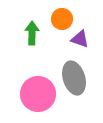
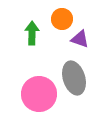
pink circle: moved 1 px right
